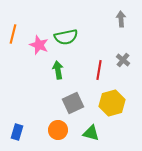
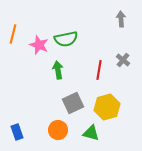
green semicircle: moved 2 px down
yellow hexagon: moved 5 px left, 4 px down
blue rectangle: rotated 35 degrees counterclockwise
